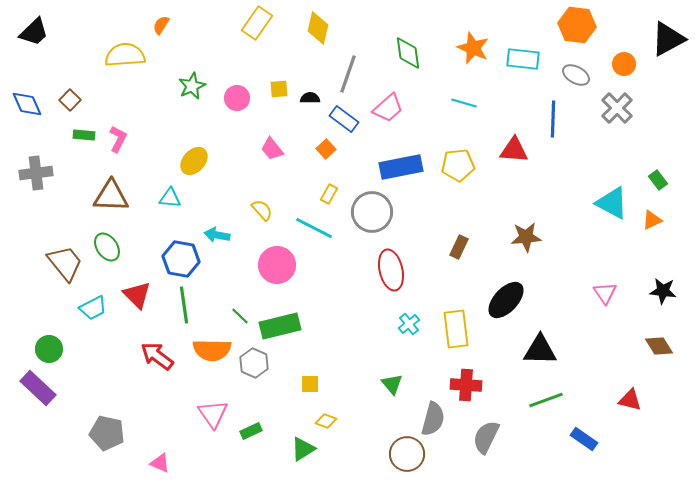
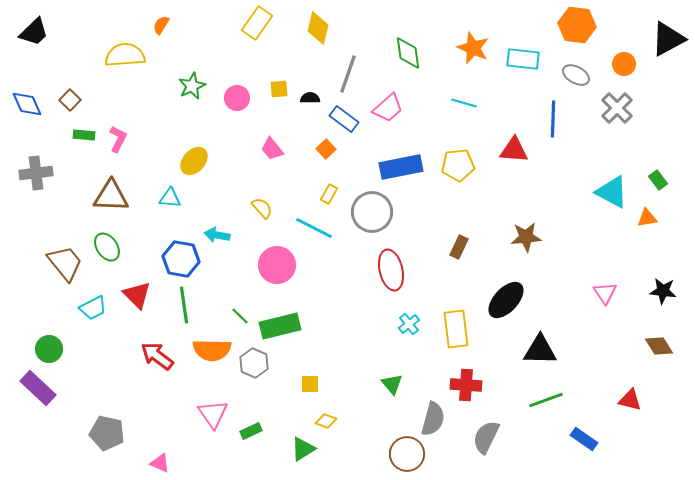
cyan triangle at (612, 203): moved 11 px up
yellow semicircle at (262, 210): moved 2 px up
orange triangle at (652, 220): moved 5 px left, 2 px up; rotated 15 degrees clockwise
